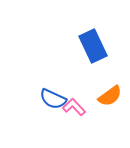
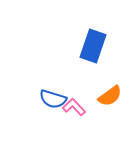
blue rectangle: rotated 44 degrees clockwise
blue semicircle: rotated 8 degrees counterclockwise
